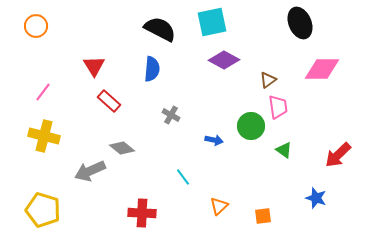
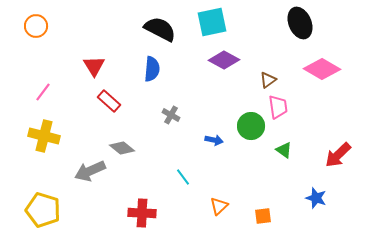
pink diamond: rotated 30 degrees clockwise
